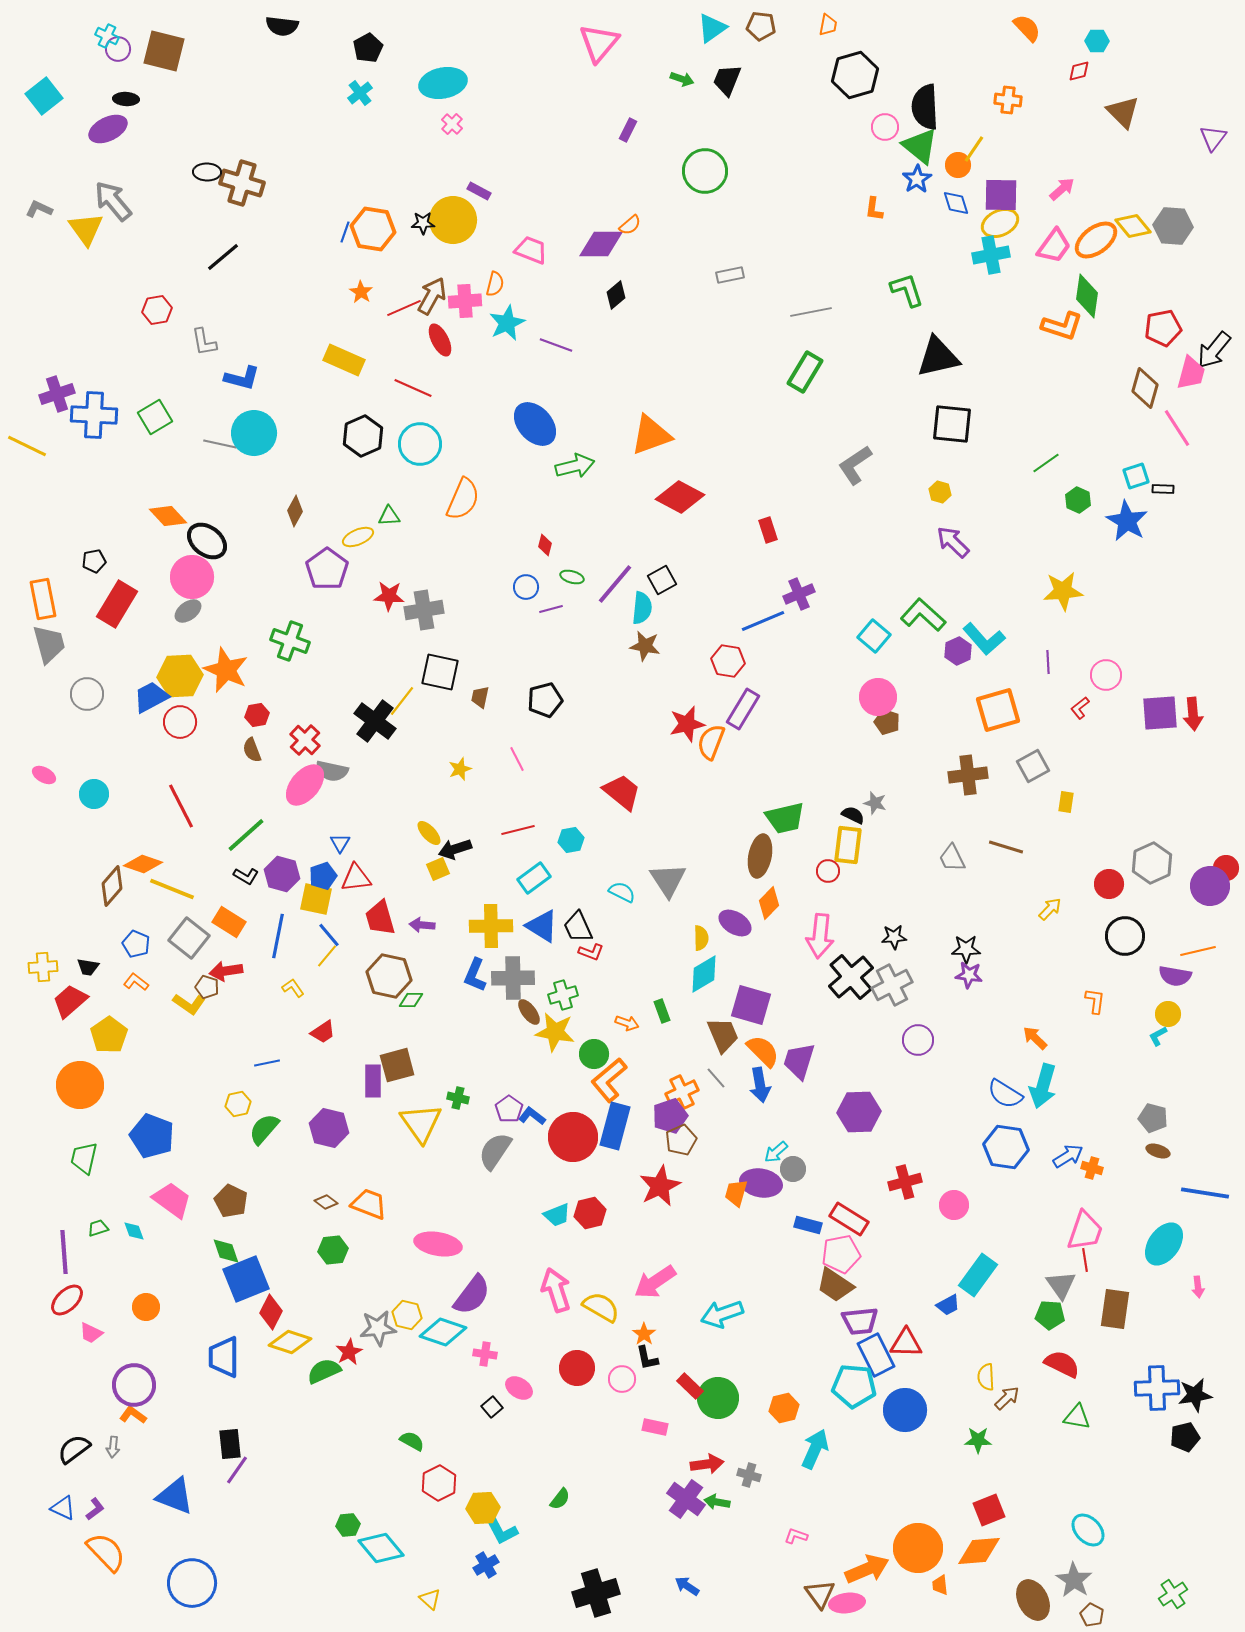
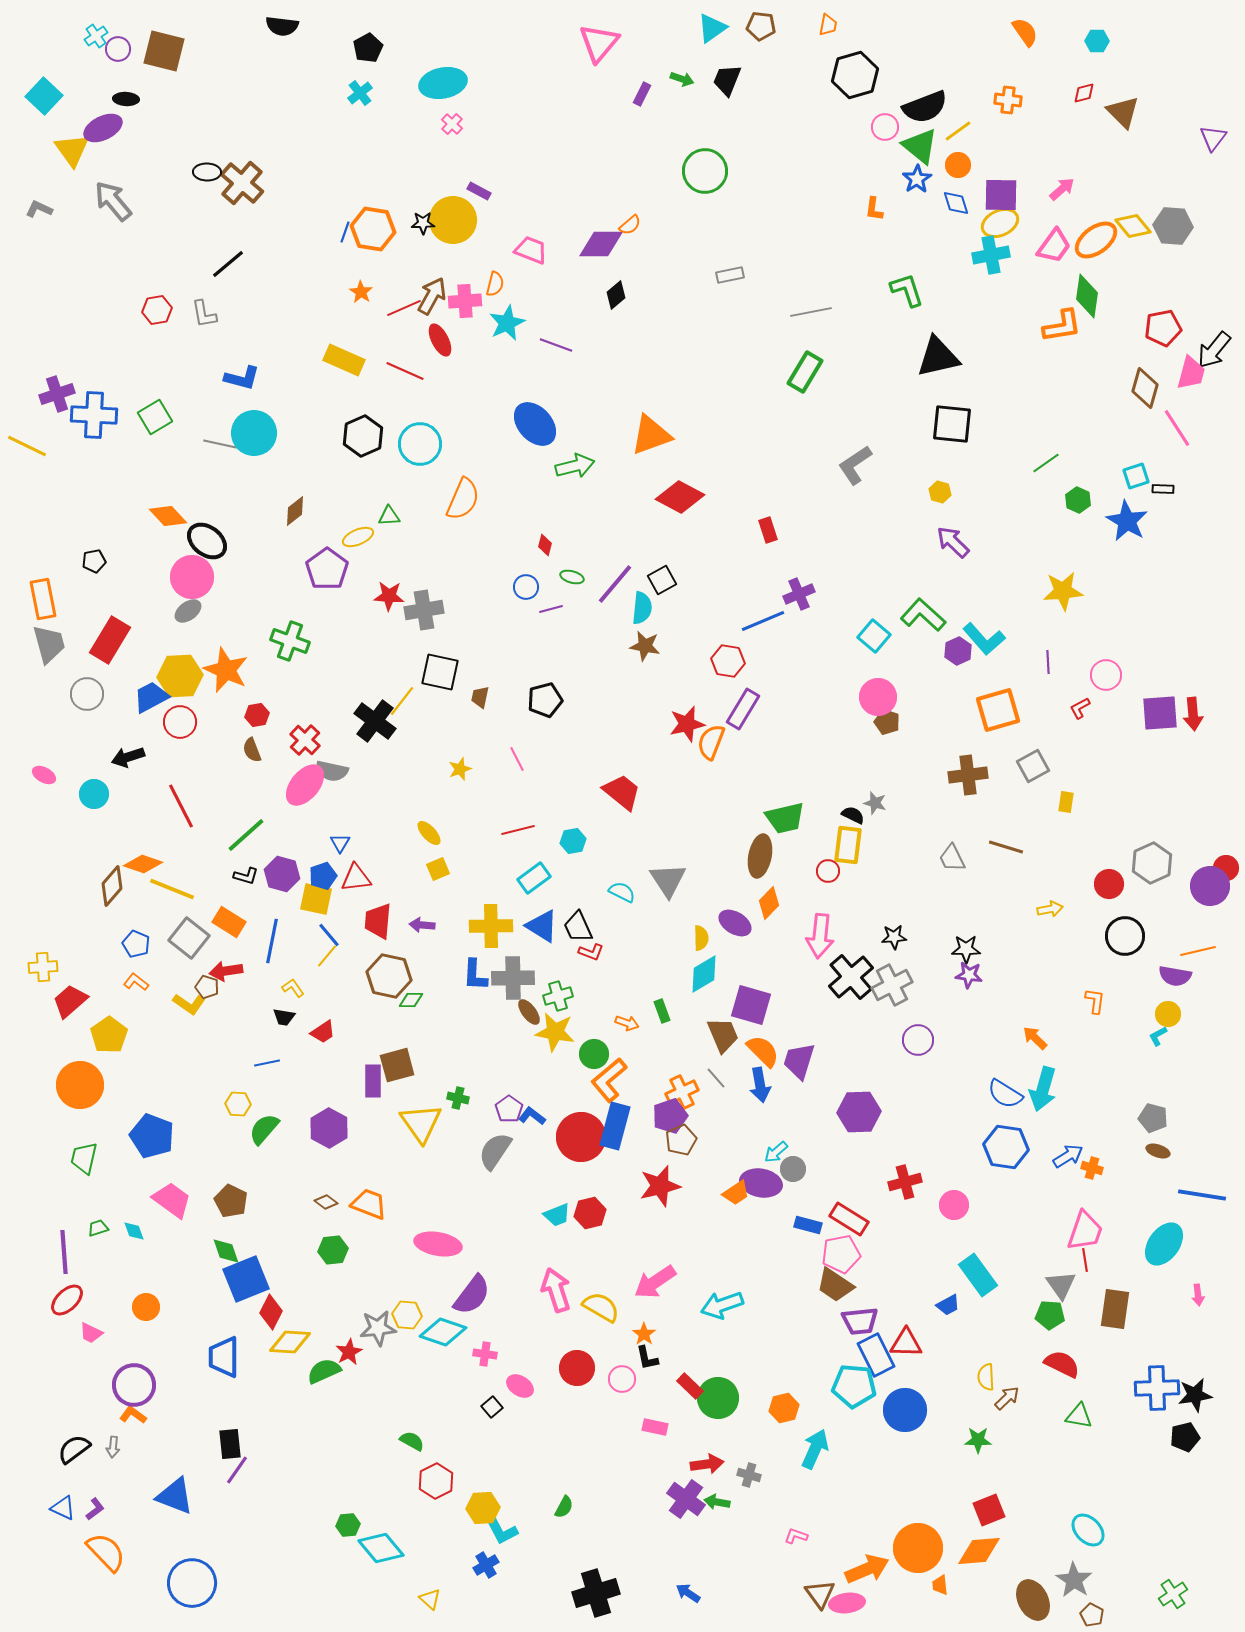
orange semicircle at (1027, 28): moved 2 px left, 4 px down; rotated 8 degrees clockwise
cyan cross at (107, 36): moved 11 px left; rotated 30 degrees clockwise
red diamond at (1079, 71): moved 5 px right, 22 px down
cyan square at (44, 96): rotated 9 degrees counterclockwise
black semicircle at (925, 107): rotated 108 degrees counterclockwise
purple ellipse at (108, 129): moved 5 px left, 1 px up
purple rectangle at (628, 130): moved 14 px right, 36 px up
yellow line at (974, 149): moved 16 px left, 18 px up; rotated 20 degrees clockwise
brown cross at (242, 183): rotated 24 degrees clockwise
yellow triangle at (86, 229): moved 14 px left, 79 px up
black line at (223, 257): moved 5 px right, 7 px down
orange L-shape at (1062, 326): rotated 27 degrees counterclockwise
gray L-shape at (204, 342): moved 28 px up
red line at (413, 388): moved 8 px left, 17 px up
brown diamond at (295, 511): rotated 24 degrees clockwise
red rectangle at (117, 604): moved 7 px left, 36 px down
red L-shape at (1080, 708): rotated 10 degrees clockwise
cyan hexagon at (571, 840): moved 2 px right, 1 px down
black arrow at (455, 849): moved 327 px left, 92 px up
black L-shape at (246, 876): rotated 15 degrees counterclockwise
yellow arrow at (1050, 909): rotated 35 degrees clockwise
red trapezoid at (380, 918): moved 2 px left, 3 px down; rotated 21 degrees clockwise
blue line at (278, 936): moved 6 px left, 5 px down
black trapezoid at (88, 967): moved 196 px right, 50 px down
blue L-shape at (475, 975): rotated 20 degrees counterclockwise
green cross at (563, 995): moved 5 px left, 1 px down
cyan arrow at (1043, 1086): moved 3 px down
yellow hexagon at (238, 1104): rotated 15 degrees clockwise
purple hexagon at (329, 1128): rotated 15 degrees clockwise
red circle at (573, 1137): moved 8 px right
red star at (660, 1186): rotated 12 degrees clockwise
orange trapezoid at (736, 1193): rotated 140 degrees counterclockwise
blue line at (1205, 1193): moved 3 px left, 2 px down
cyan rectangle at (978, 1275): rotated 72 degrees counterclockwise
pink arrow at (1198, 1287): moved 8 px down
cyan arrow at (722, 1314): moved 9 px up
yellow hexagon at (407, 1315): rotated 8 degrees counterclockwise
yellow diamond at (290, 1342): rotated 15 degrees counterclockwise
pink ellipse at (519, 1388): moved 1 px right, 2 px up
green triangle at (1077, 1417): moved 2 px right, 1 px up
red hexagon at (439, 1483): moved 3 px left, 2 px up
green semicircle at (560, 1499): moved 4 px right, 8 px down; rotated 10 degrees counterclockwise
blue arrow at (687, 1586): moved 1 px right, 7 px down
